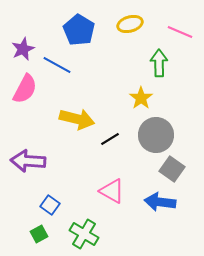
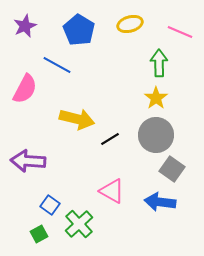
purple star: moved 2 px right, 23 px up
yellow star: moved 15 px right
green cross: moved 5 px left, 10 px up; rotated 16 degrees clockwise
